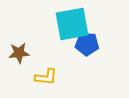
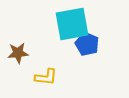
blue pentagon: rotated 20 degrees clockwise
brown star: moved 1 px left
